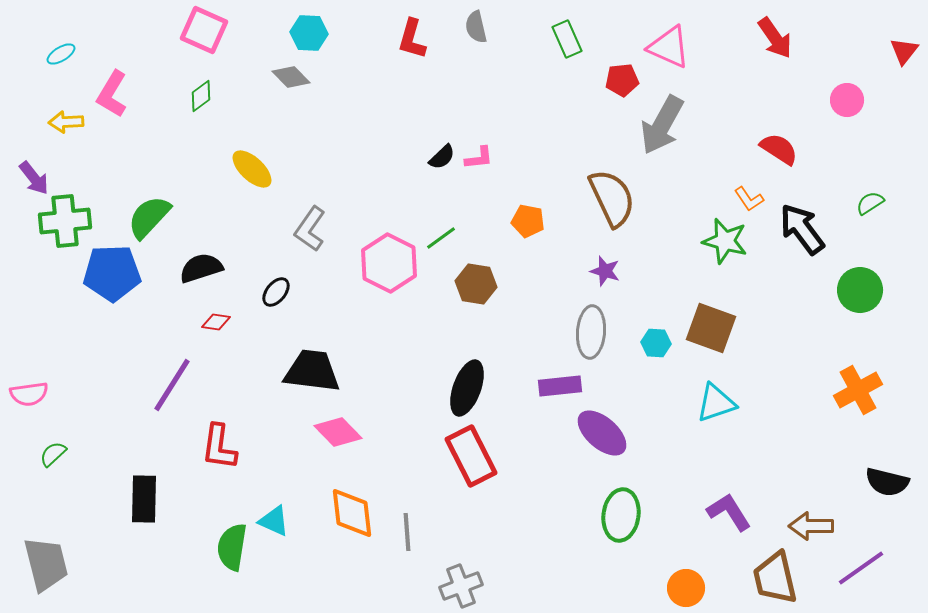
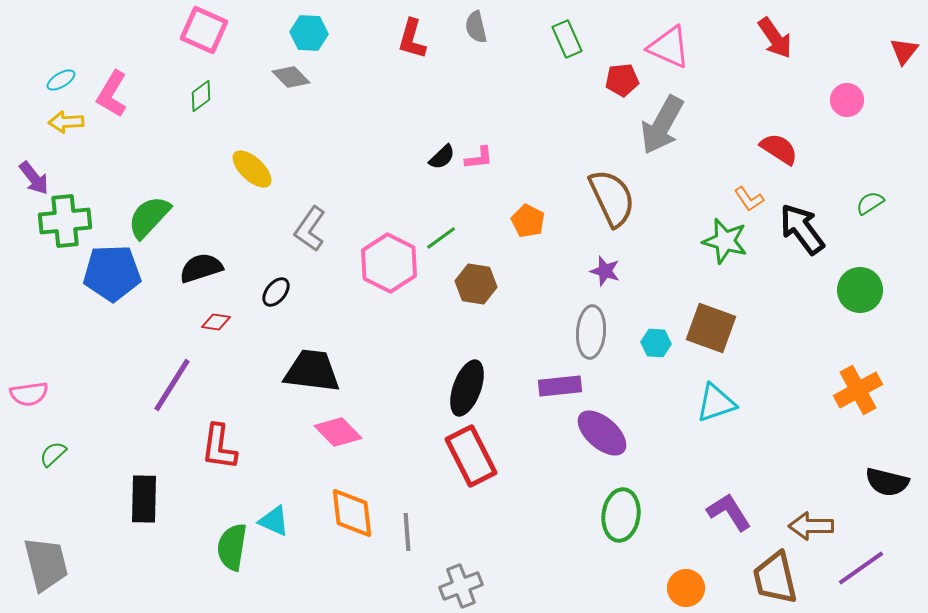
cyan ellipse at (61, 54): moved 26 px down
orange pentagon at (528, 221): rotated 16 degrees clockwise
